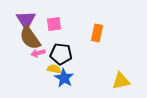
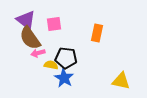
purple triangle: rotated 20 degrees counterclockwise
black pentagon: moved 5 px right, 4 px down
yellow semicircle: moved 3 px left, 4 px up
yellow triangle: rotated 24 degrees clockwise
